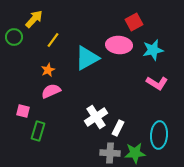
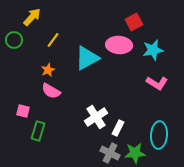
yellow arrow: moved 2 px left, 2 px up
green circle: moved 3 px down
pink semicircle: rotated 126 degrees counterclockwise
gray cross: rotated 24 degrees clockwise
